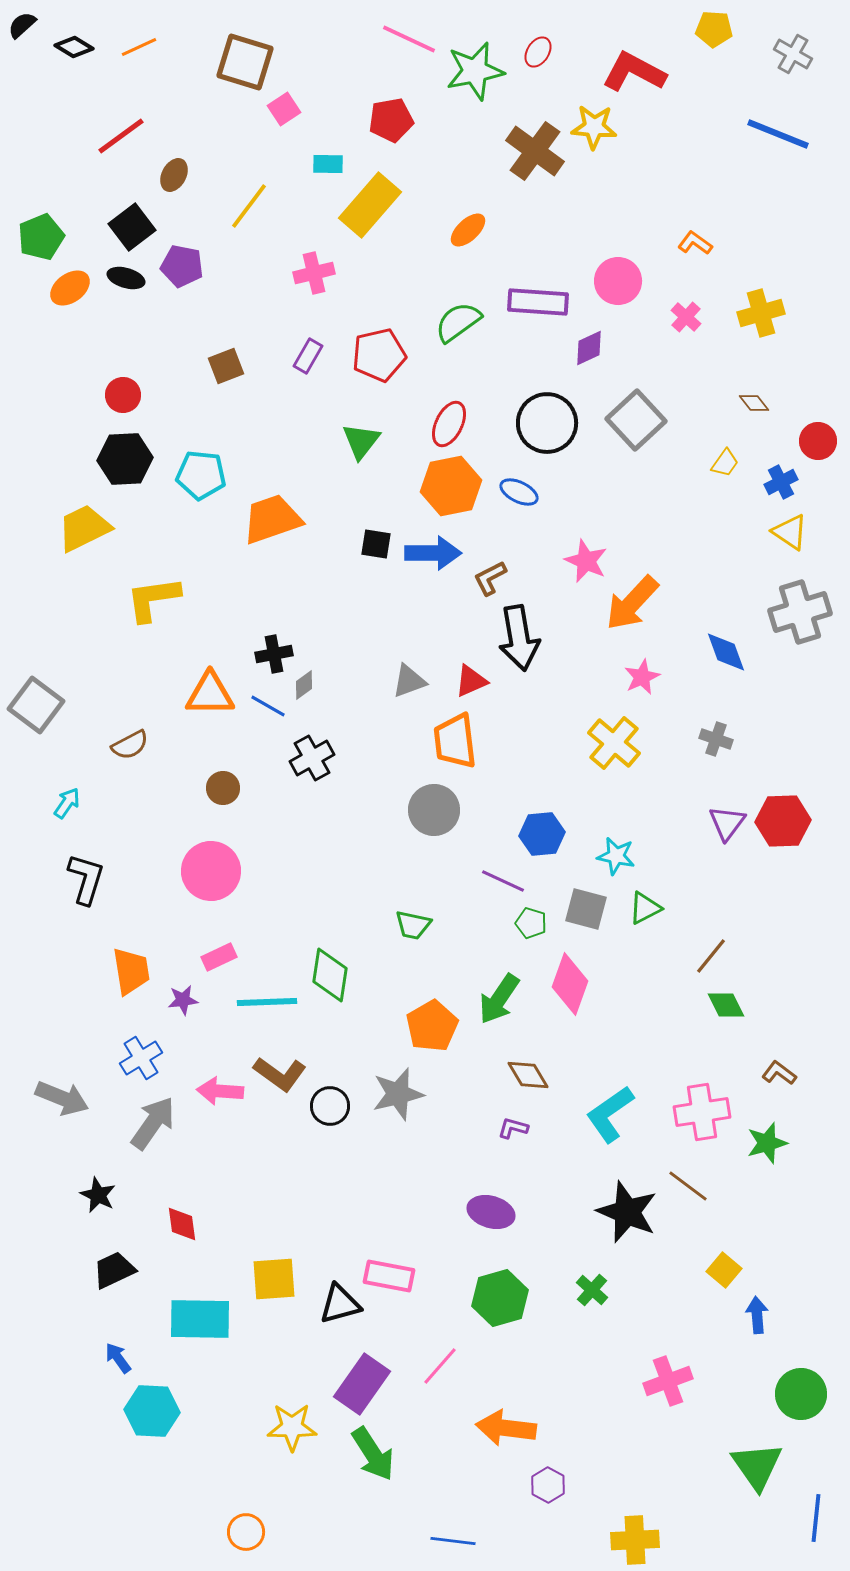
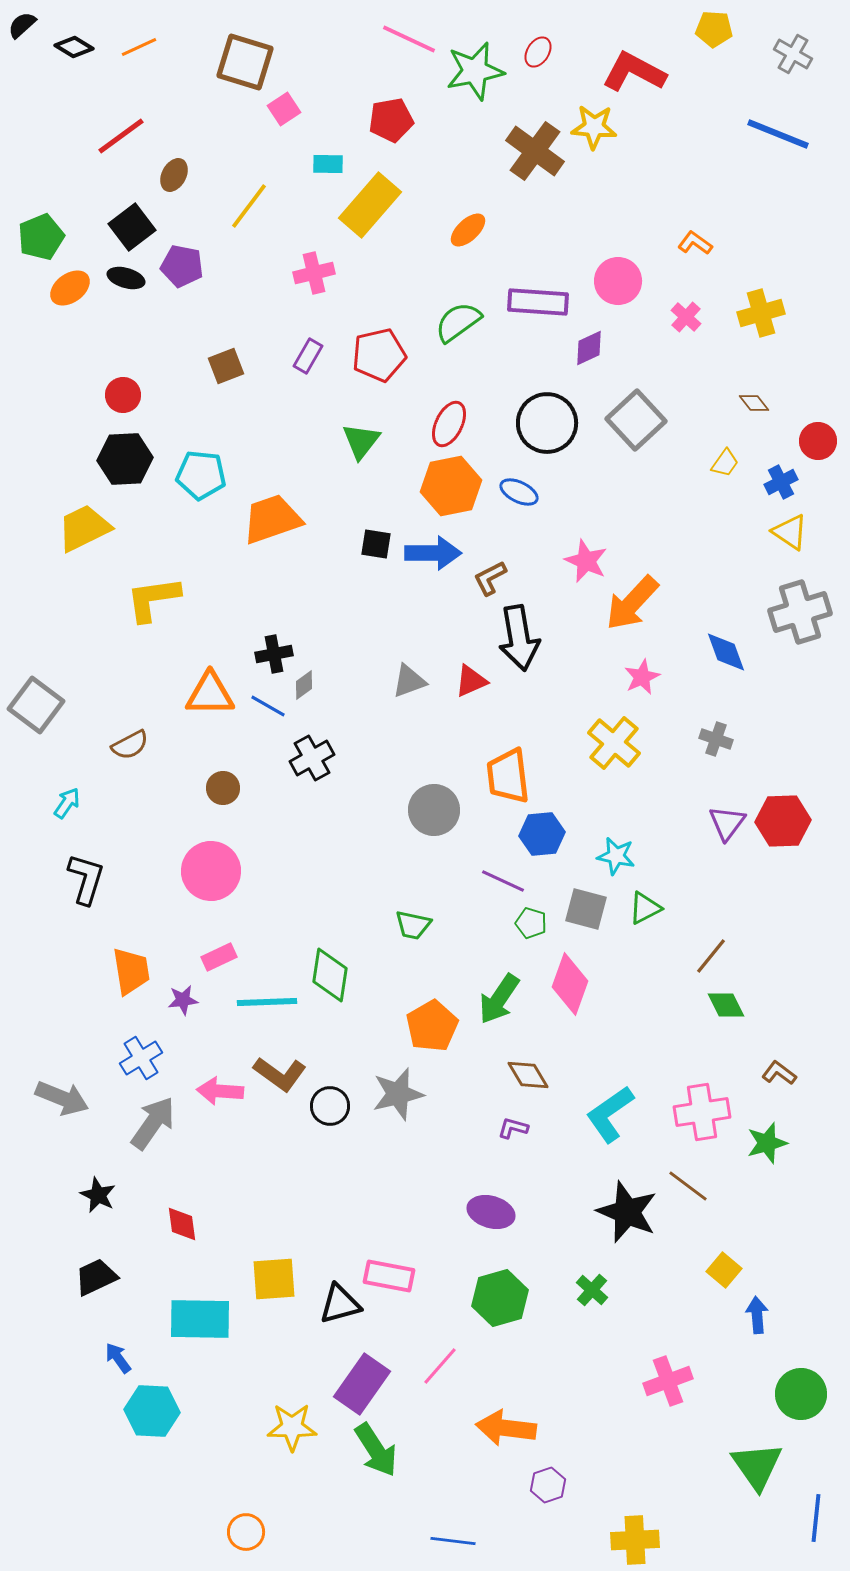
orange trapezoid at (455, 741): moved 53 px right, 35 px down
black trapezoid at (114, 1270): moved 18 px left, 7 px down
green arrow at (373, 1454): moved 3 px right, 4 px up
purple hexagon at (548, 1485): rotated 12 degrees clockwise
